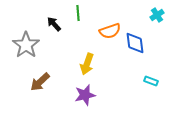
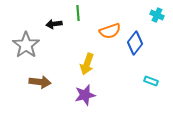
cyan cross: rotated 32 degrees counterclockwise
black arrow: rotated 56 degrees counterclockwise
blue diamond: rotated 45 degrees clockwise
brown arrow: rotated 130 degrees counterclockwise
